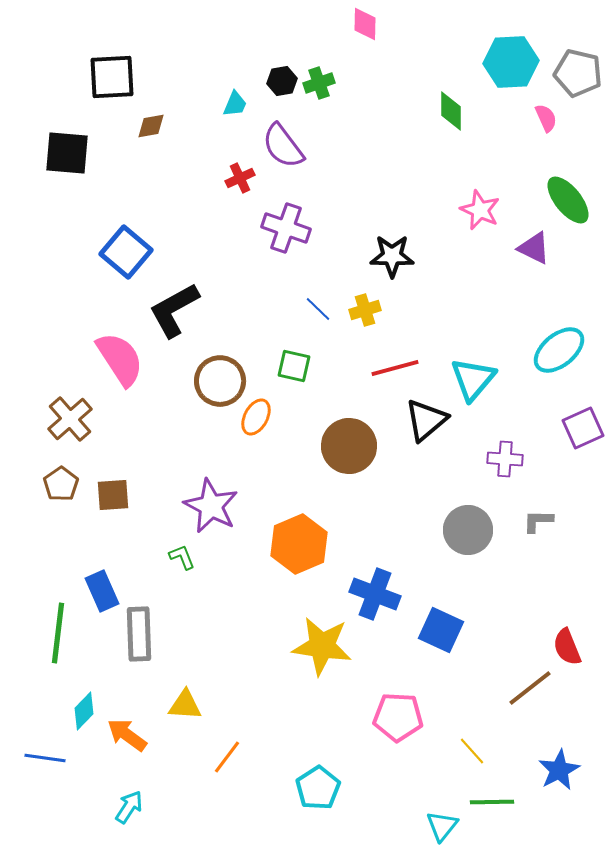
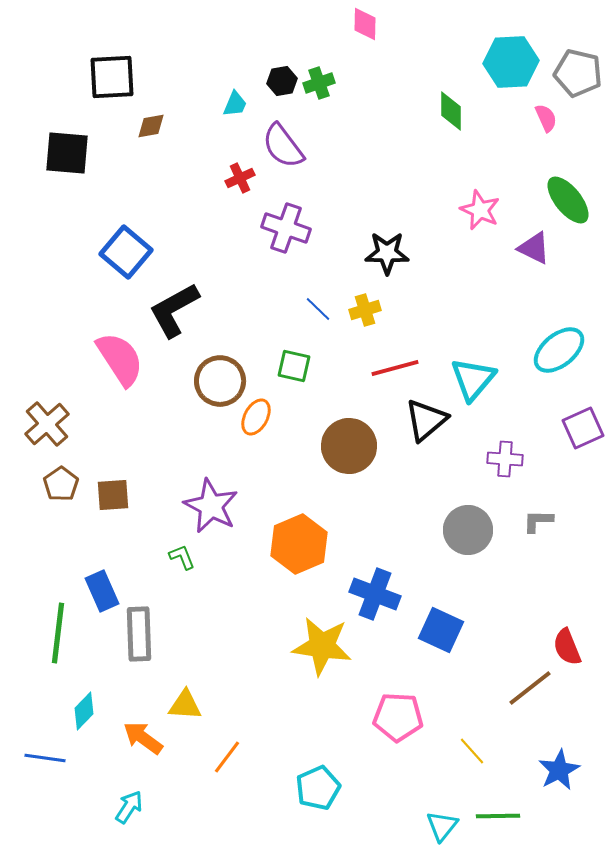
black star at (392, 256): moved 5 px left, 3 px up
brown cross at (70, 419): moved 23 px left, 5 px down
orange arrow at (127, 735): moved 16 px right, 3 px down
cyan pentagon at (318, 788): rotated 9 degrees clockwise
green line at (492, 802): moved 6 px right, 14 px down
